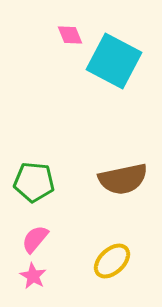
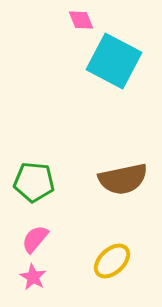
pink diamond: moved 11 px right, 15 px up
pink star: moved 1 px down
